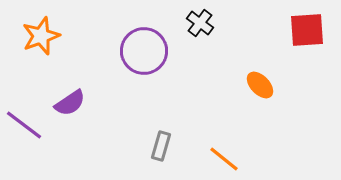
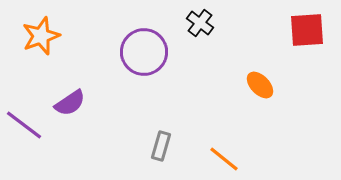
purple circle: moved 1 px down
